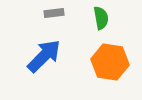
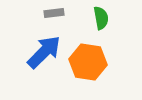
blue arrow: moved 4 px up
orange hexagon: moved 22 px left
